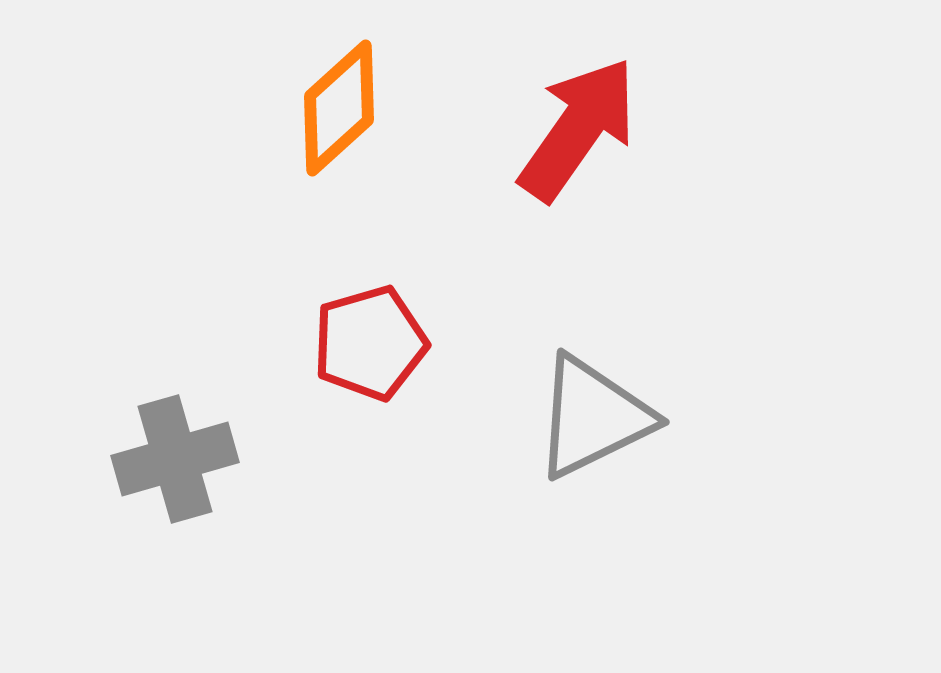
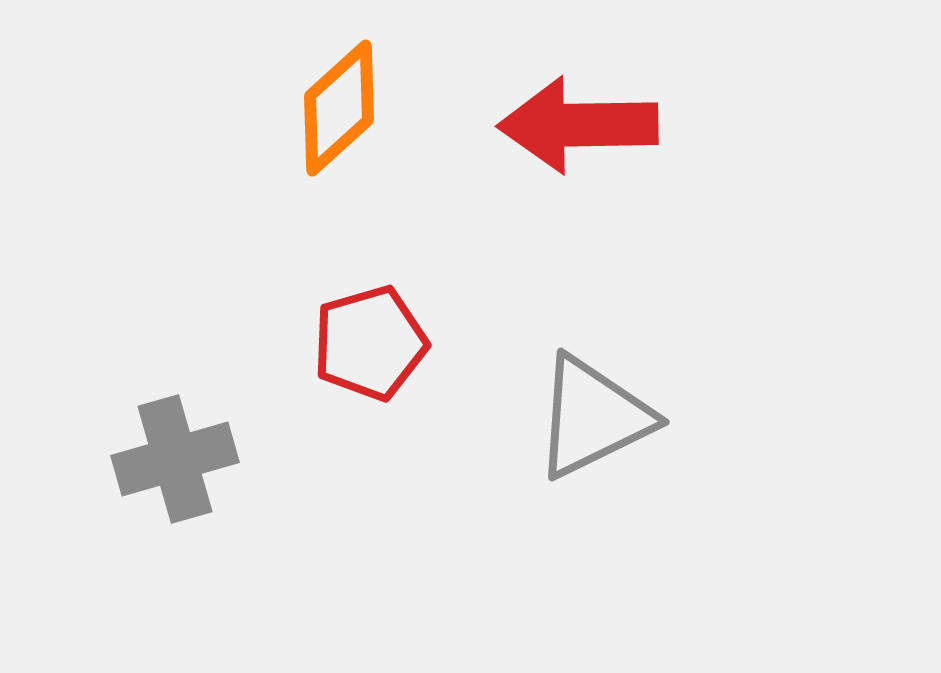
red arrow: moved 4 px up; rotated 126 degrees counterclockwise
